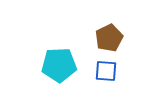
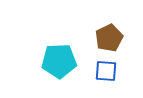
cyan pentagon: moved 4 px up
